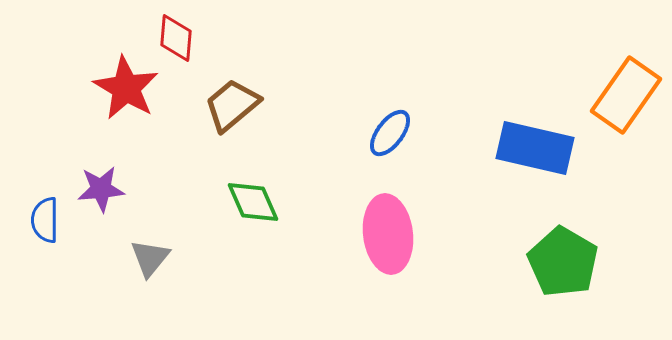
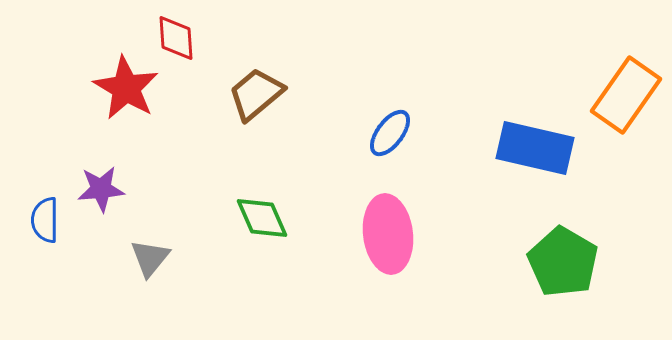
red diamond: rotated 9 degrees counterclockwise
brown trapezoid: moved 24 px right, 11 px up
green diamond: moved 9 px right, 16 px down
